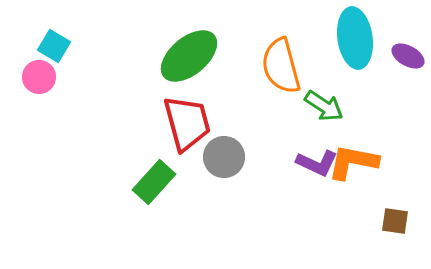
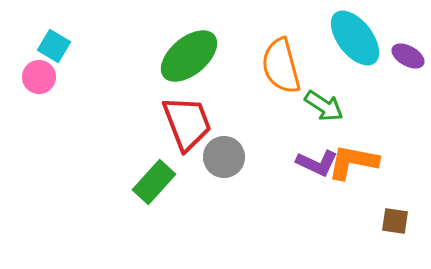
cyan ellipse: rotated 30 degrees counterclockwise
red trapezoid: rotated 6 degrees counterclockwise
